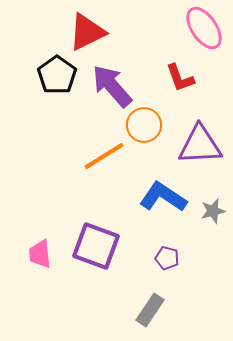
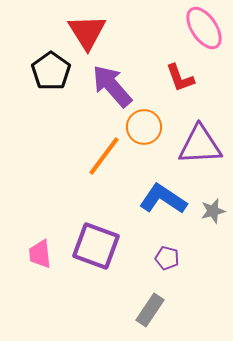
red triangle: rotated 36 degrees counterclockwise
black pentagon: moved 6 px left, 4 px up
orange circle: moved 2 px down
orange line: rotated 21 degrees counterclockwise
blue L-shape: moved 2 px down
